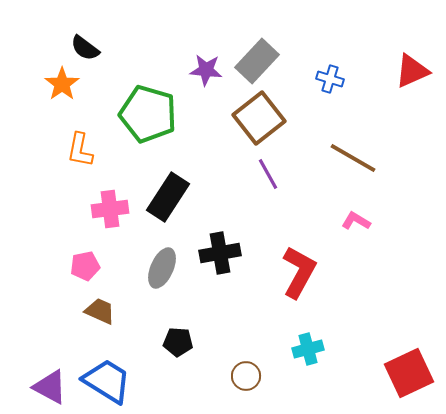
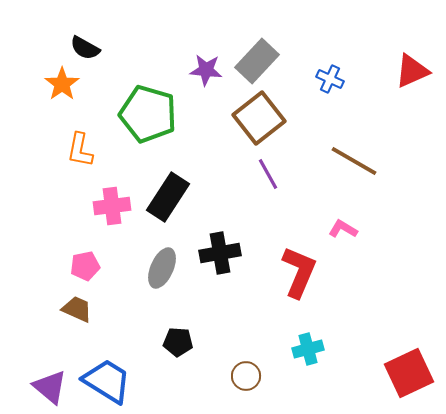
black semicircle: rotated 8 degrees counterclockwise
blue cross: rotated 8 degrees clockwise
brown line: moved 1 px right, 3 px down
pink cross: moved 2 px right, 3 px up
pink L-shape: moved 13 px left, 8 px down
red L-shape: rotated 6 degrees counterclockwise
brown trapezoid: moved 23 px left, 2 px up
purple triangle: rotated 12 degrees clockwise
